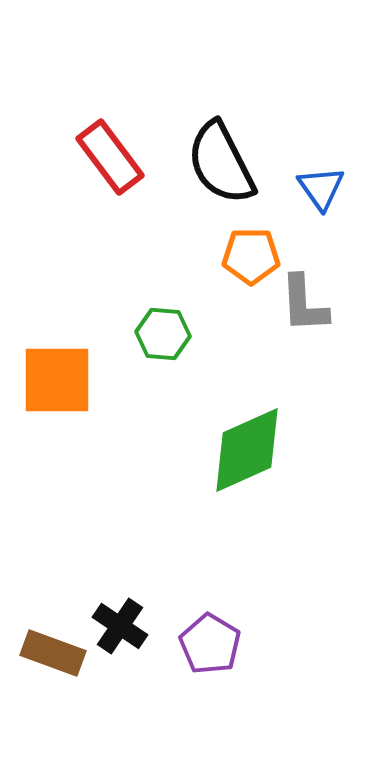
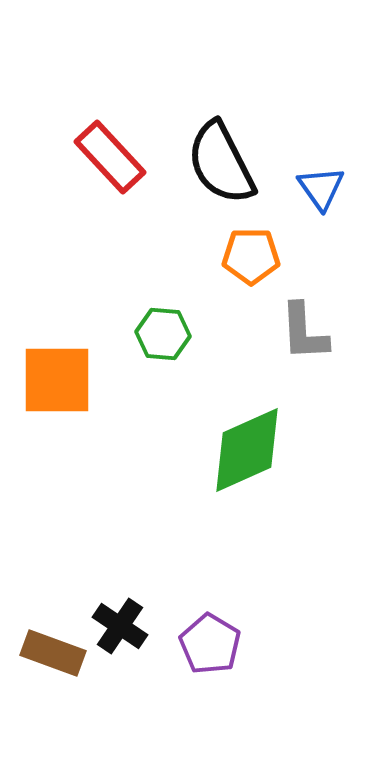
red rectangle: rotated 6 degrees counterclockwise
gray L-shape: moved 28 px down
